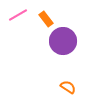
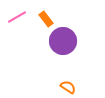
pink line: moved 1 px left, 2 px down
